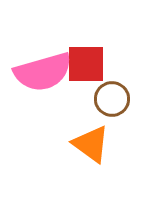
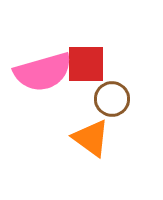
orange triangle: moved 6 px up
